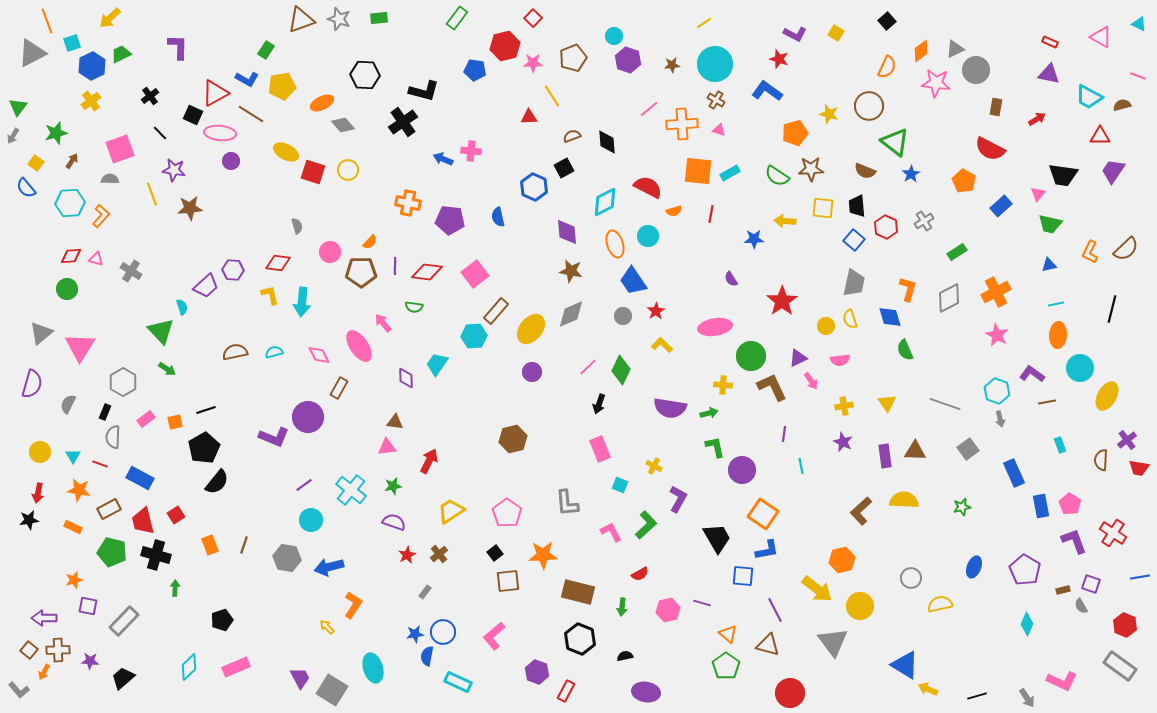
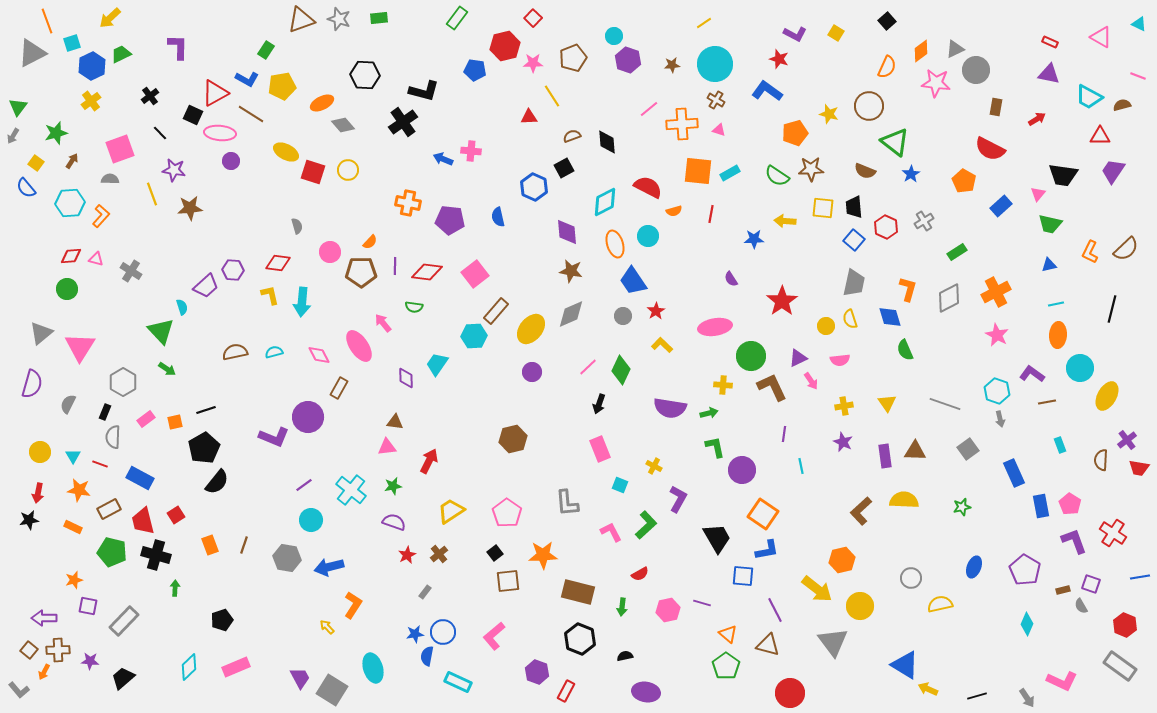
black trapezoid at (857, 206): moved 3 px left, 1 px down
